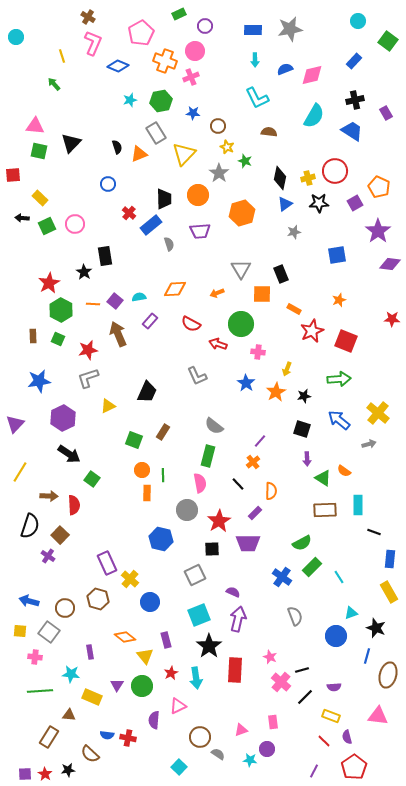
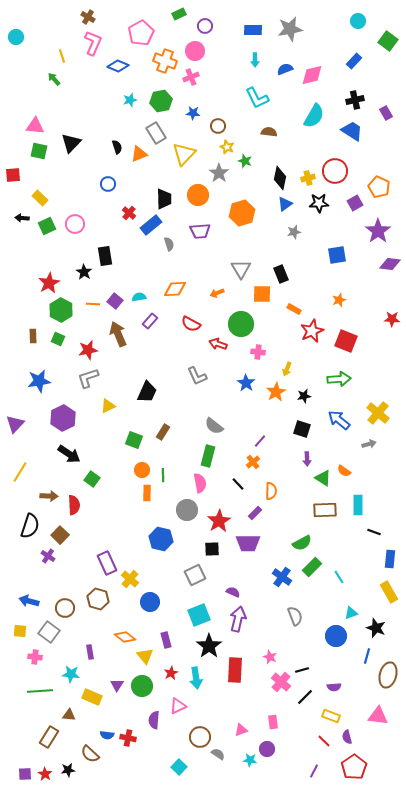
green arrow at (54, 84): moved 5 px up
